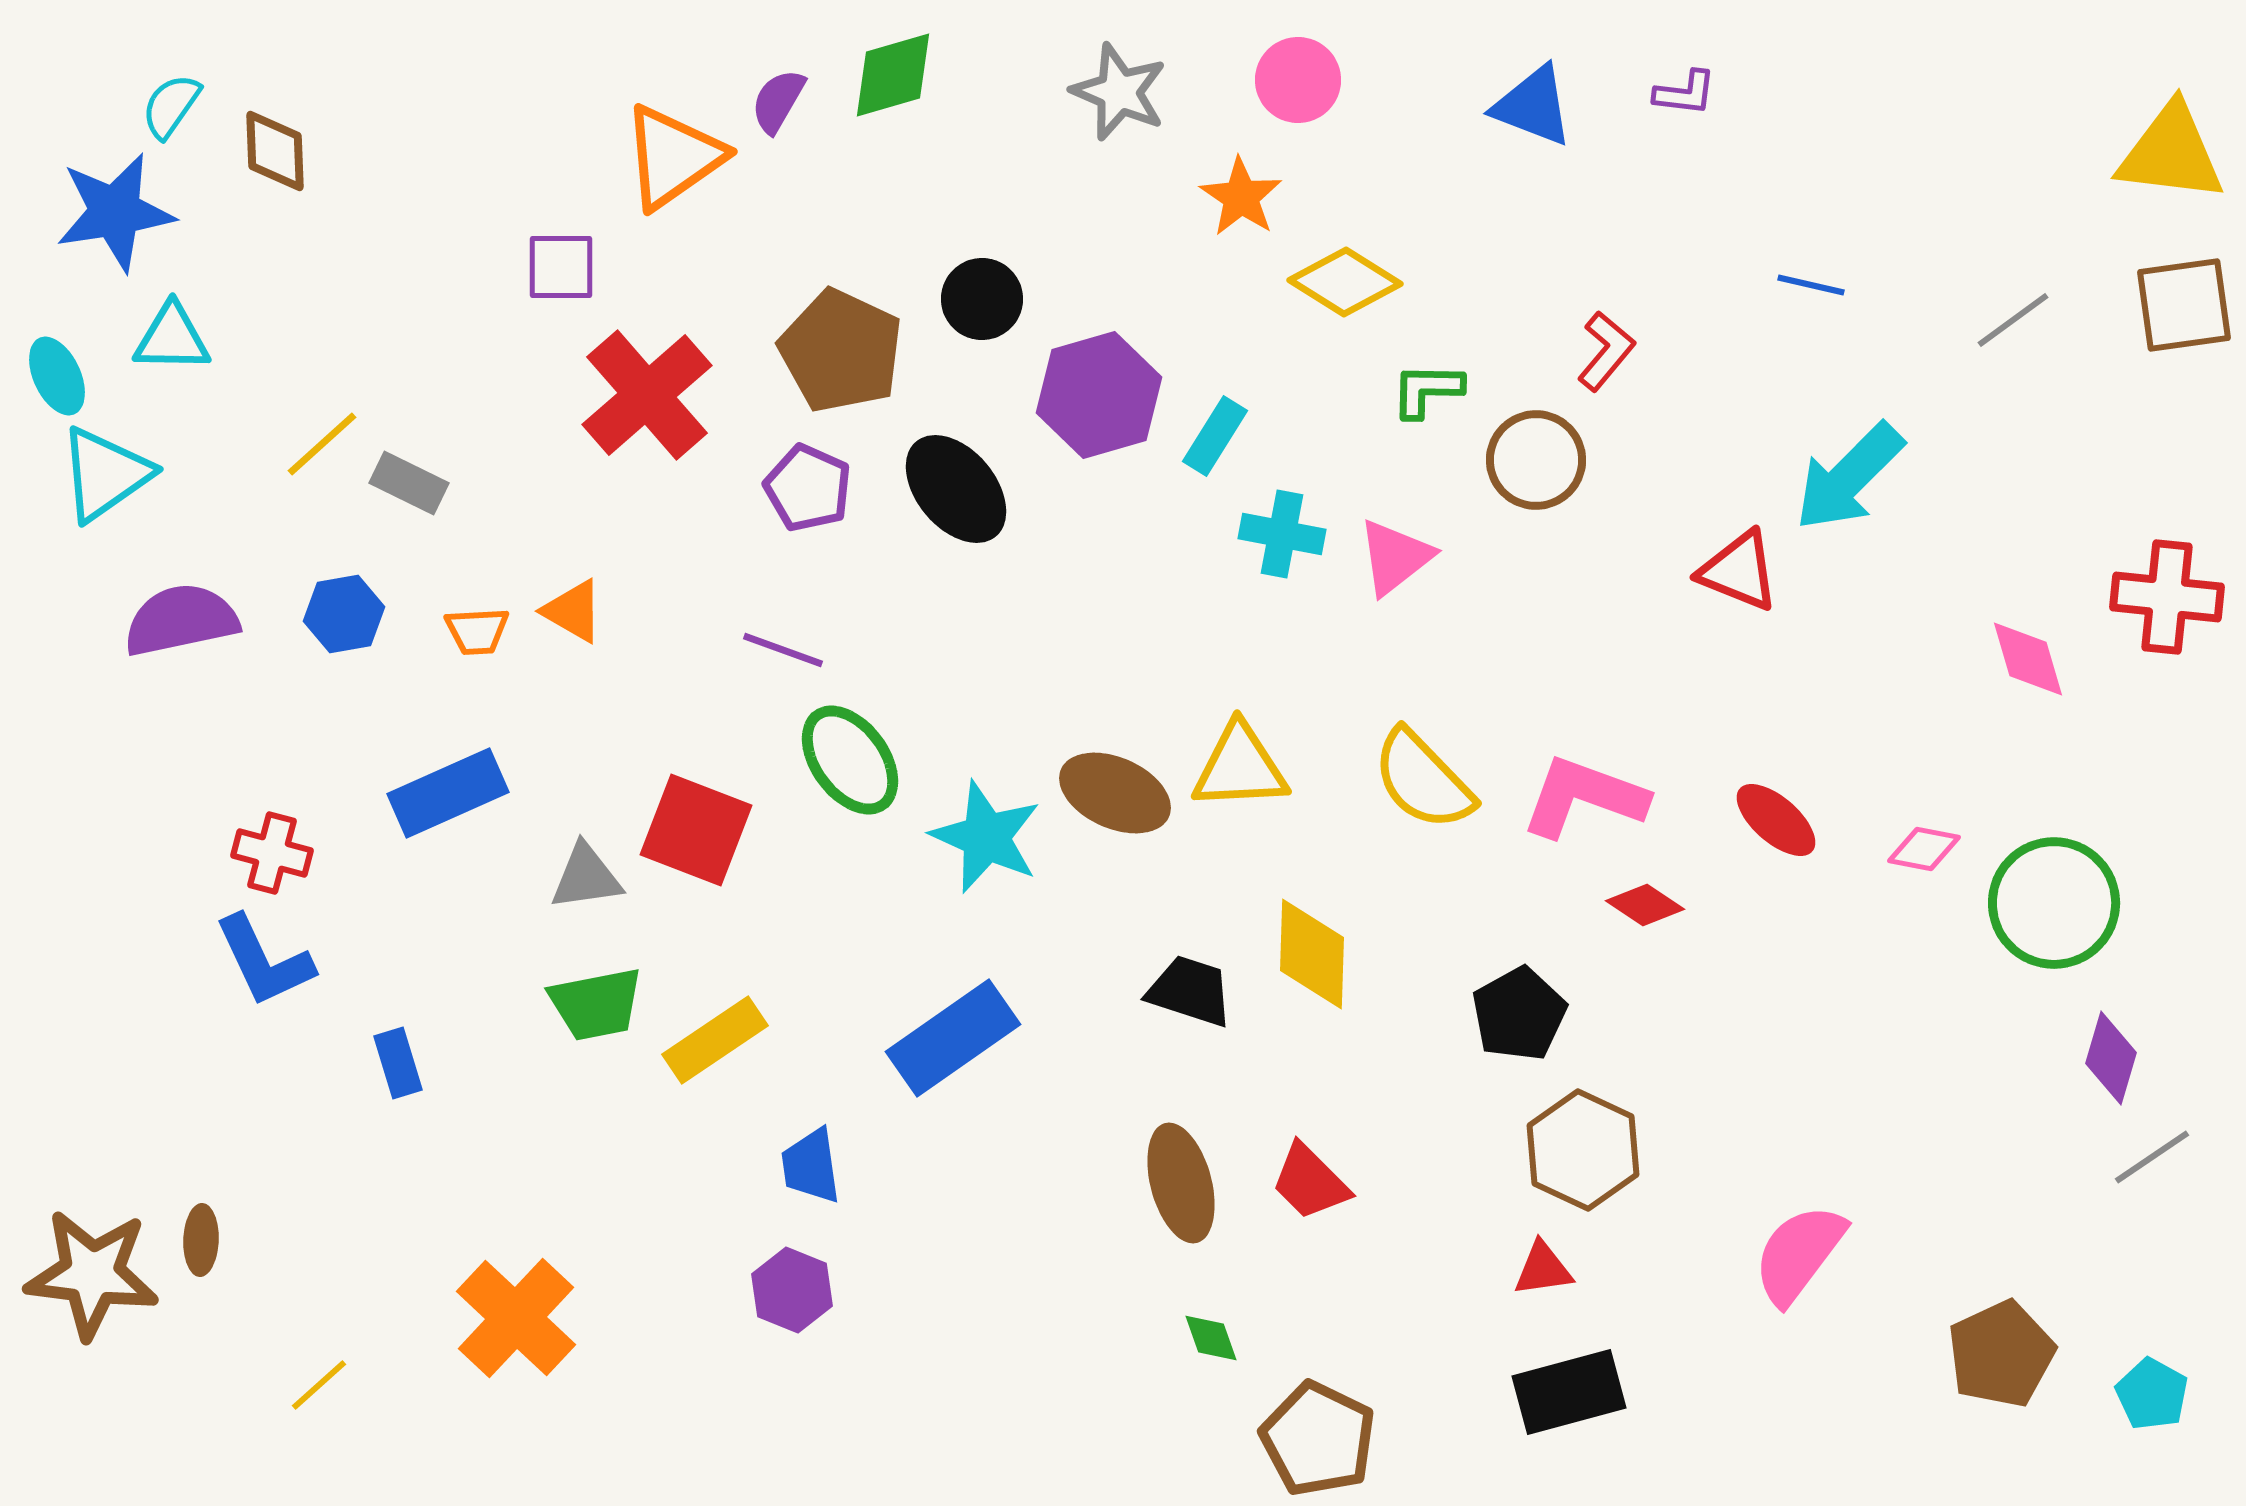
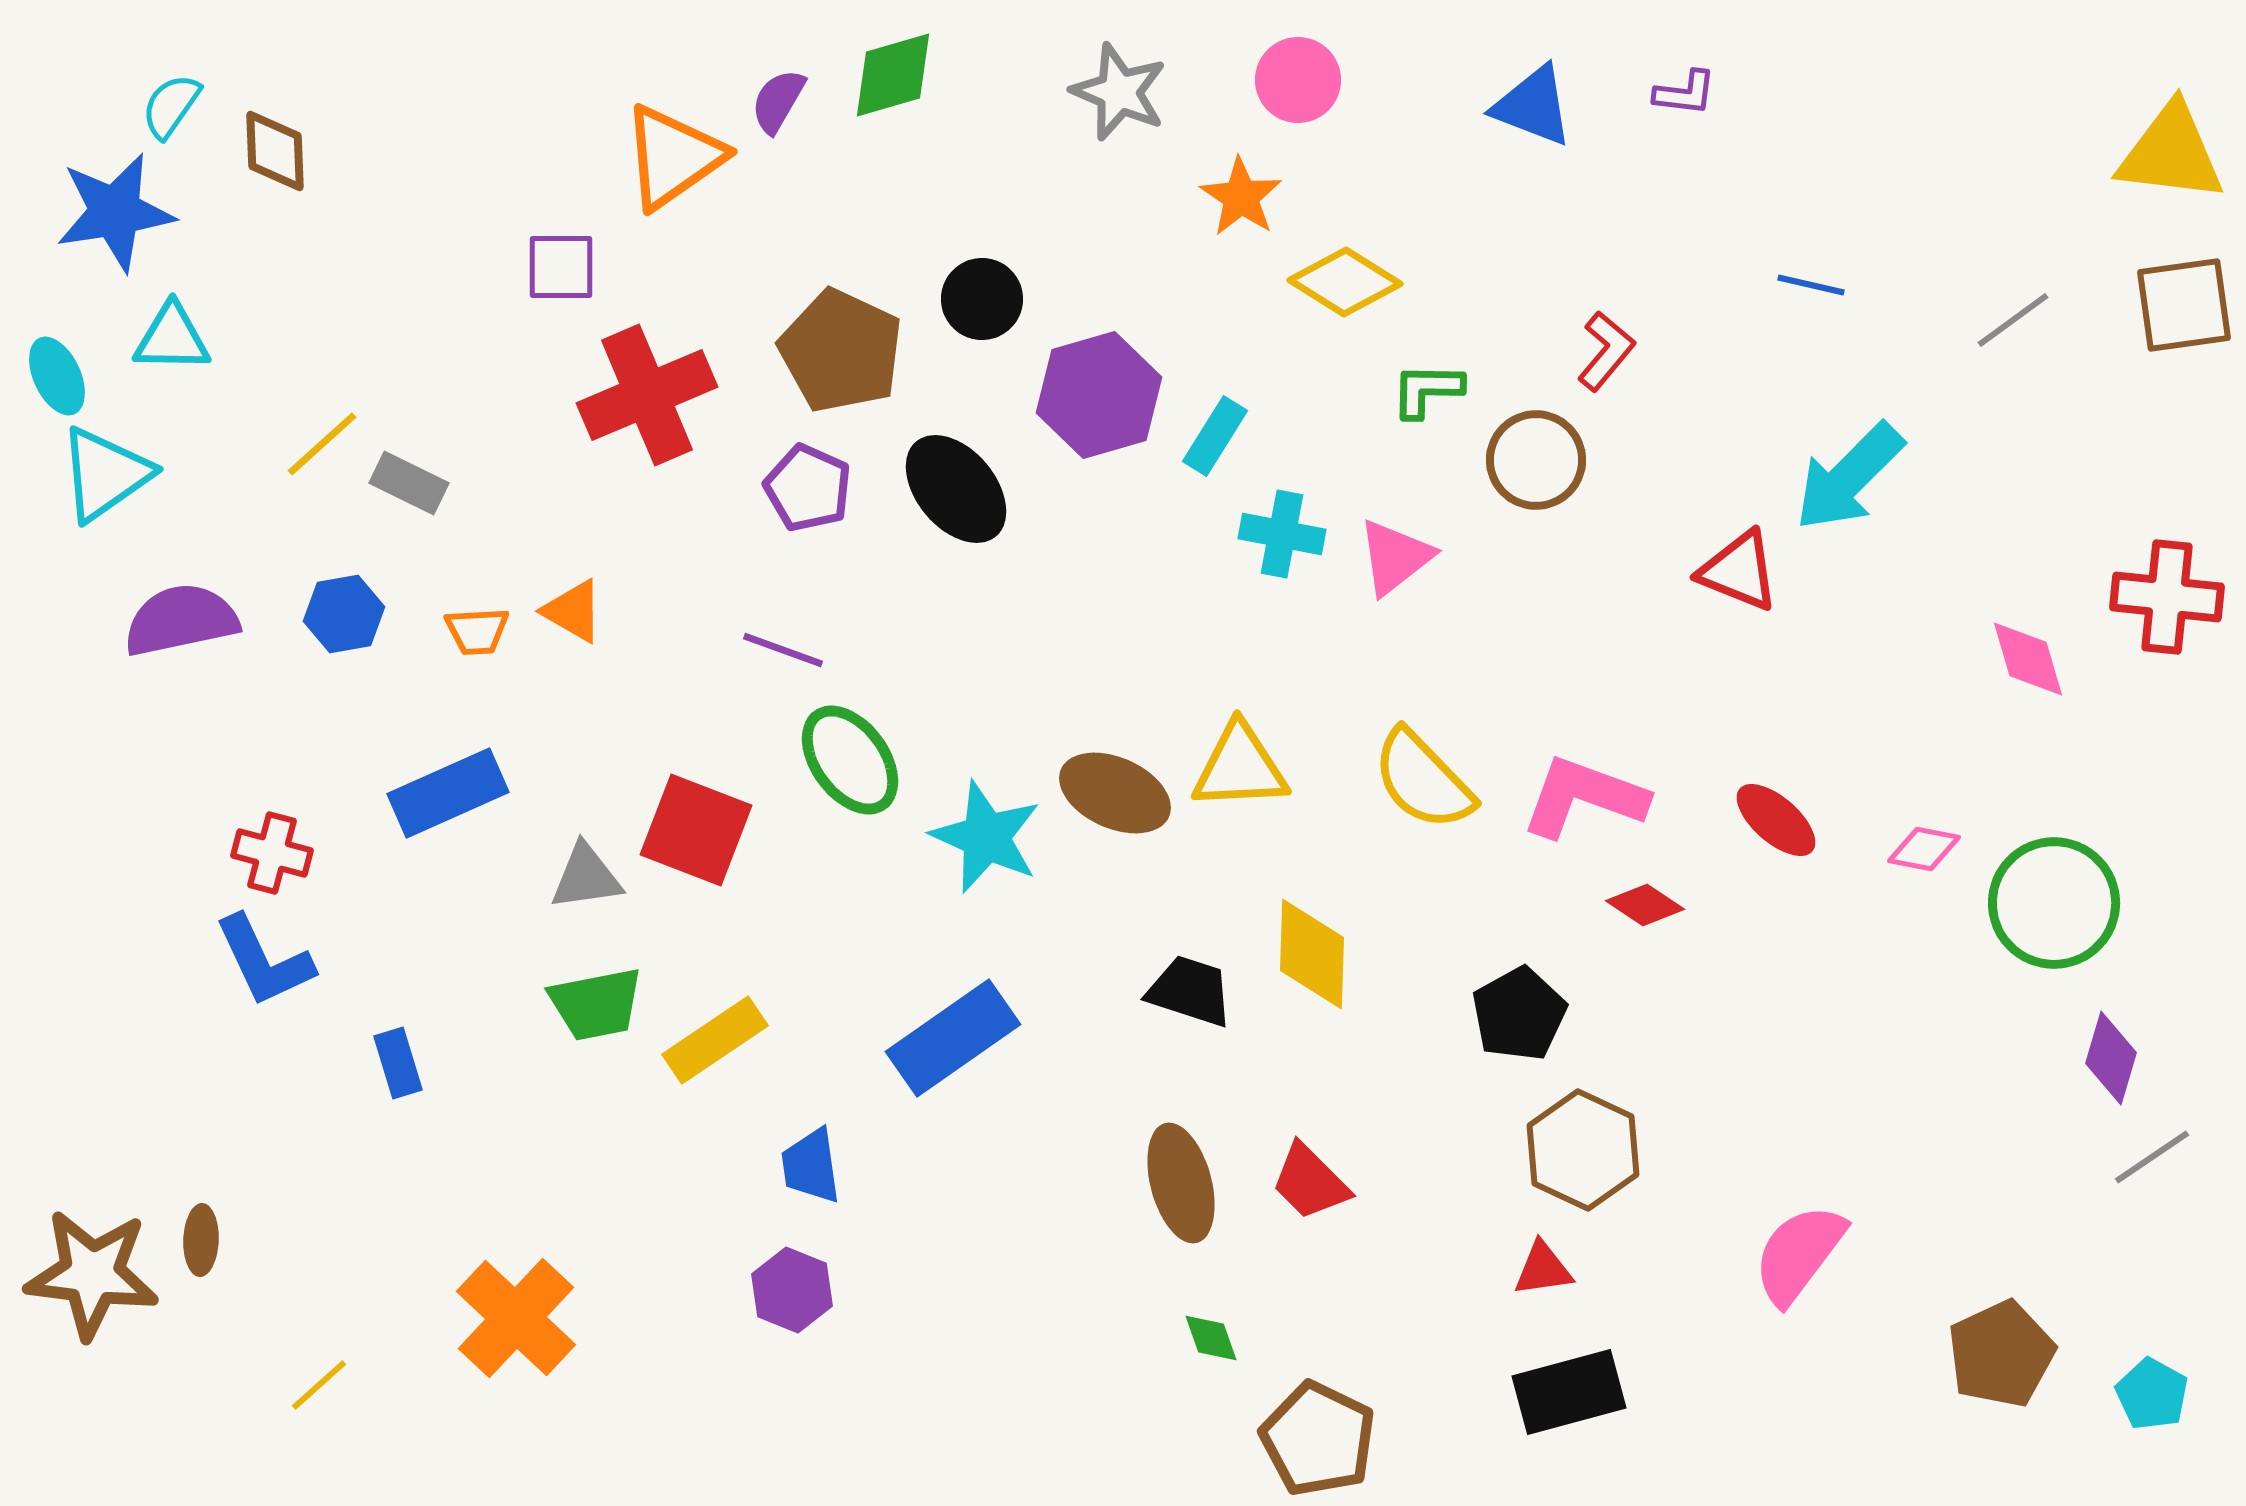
red cross at (647, 395): rotated 18 degrees clockwise
